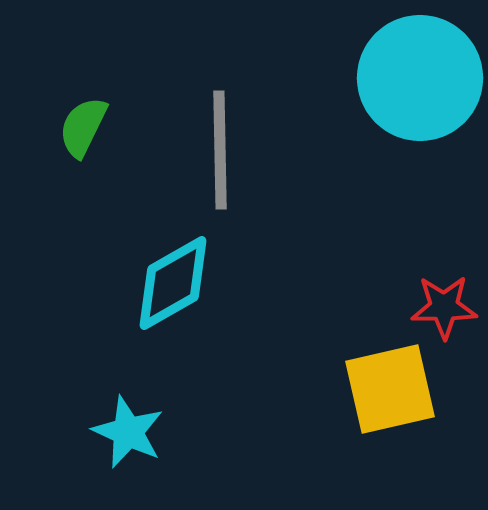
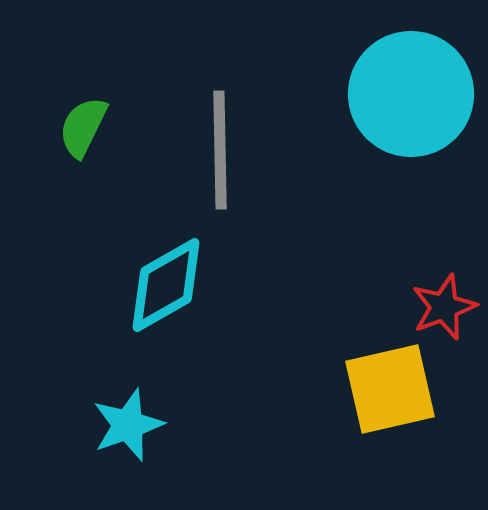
cyan circle: moved 9 px left, 16 px down
cyan diamond: moved 7 px left, 2 px down
red star: rotated 20 degrees counterclockwise
cyan star: moved 7 px up; rotated 28 degrees clockwise
